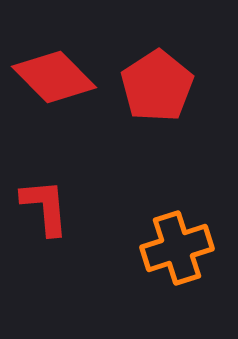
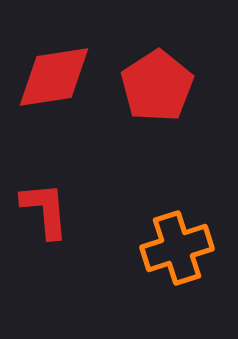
red diamond: rotated 54 degrees counterclockwise
red L-shape: moved 3 px down
